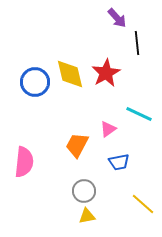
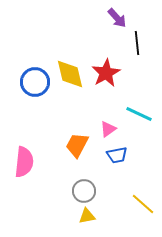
blue trapezoid: moved 2 px left, 7 px up
